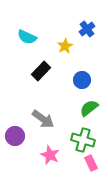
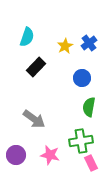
blue cross: moved 2 px right, 14 px down
cyan semicircle: rotated 96 degrees counterclockwise
black rectangle: moved 5 px left, 4 px up
blue circle: moved 2 px up
green semicircle: moved 1 px up; rotated 42 degrees counterclockwise
gray arrow: moved 9 px left
purple circle: moved 1 px right, 19 px down
green cross: moved 2 px left, 1 px down; rotated 25 degrees counterclockwise
pink star: rotated 12 degrees counterclockwise
